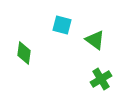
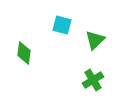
green triangle: rotated 40 degrees clockwise
green cross: moved 8 px left, 1 px down
